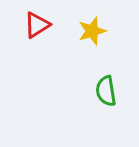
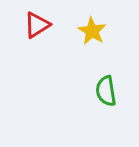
yellow star: rotated 24 degrees counterclockwise
